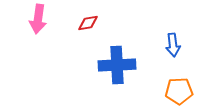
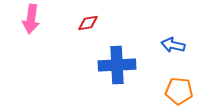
pink arrow: moved 7 px left
blue arrow: rotated 110 degrees clockwise
orange pentagon: rotated 8 degrees clockwise
